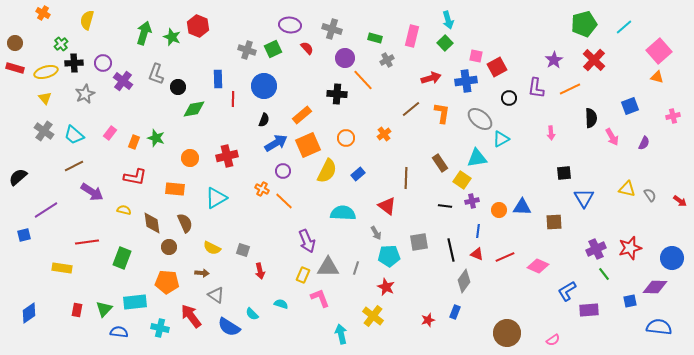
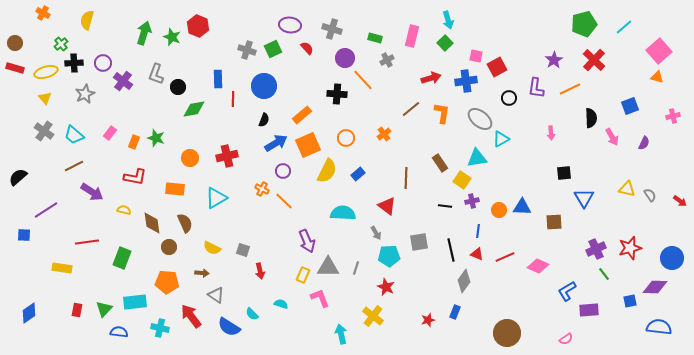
blue square at (24, 235): rotated 16 degrees clockwise
pink semicircle at (553, 340): moved 13 px right, 1 px up
